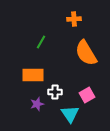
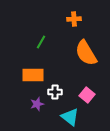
pink square: rotated 21 degrees counterclockwise
cyan triangle: moved 3 px down; rotated 18 degrees counterclockwise
